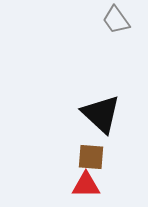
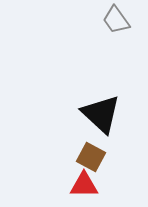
brown square: rotated 24 degrees clockwise
red triangle: moved 2 px left
